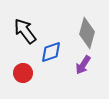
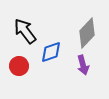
gray diamond: rotated 28 degrees clockwise
purple arrow: rotated 48 degrees counterclockwise
red circle: moved 4 px left, 7 px up
